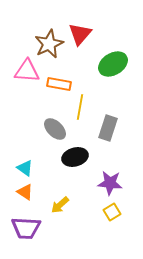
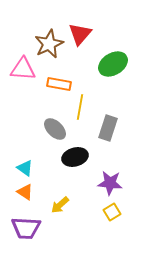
pink triangle: moved 4 px left, 2 px up
